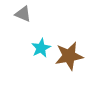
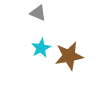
gray triangle: moved 15 px right, 1 px up
